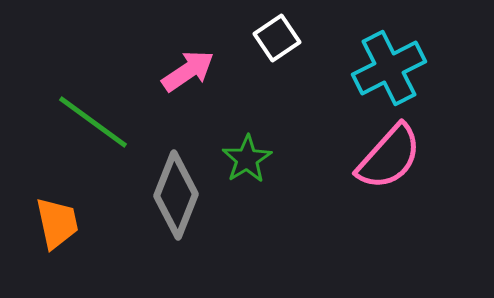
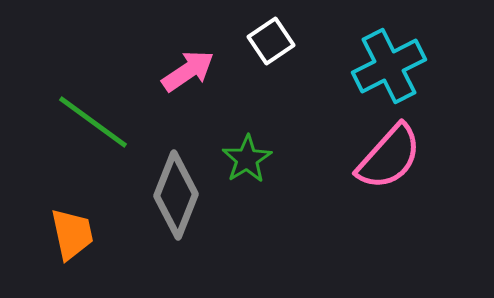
white square: moved 6 px left, 3 px down
cyan cross: moved 2 px up
orange trapezoid: moved 15 px right, 11 px down
